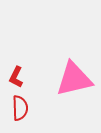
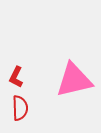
pink triangle: moved 1 px down
